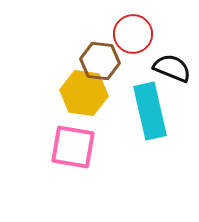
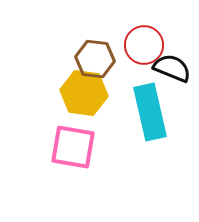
red circle: moved 11 px right, 11 px down
brown hexagon: moved 5 px left, 2 px up
cyan rectangle: moved 1 px down
